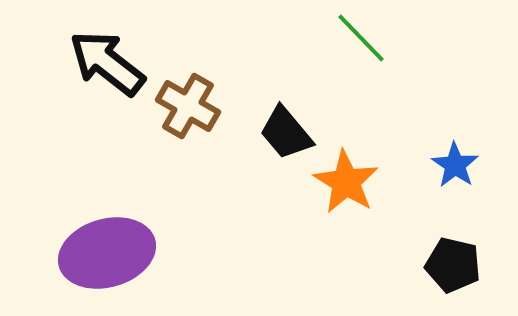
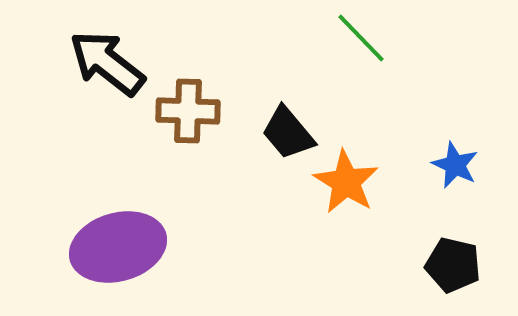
brown cross: moved 5 px down; rotated 28 degrees counterclockwise
black trapezoid: moved 2 px right
blue star: rotated 9 degrees counterclockwise
purple ellipse: moved 11 px right, 6 px up
